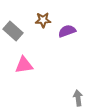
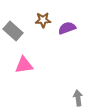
purple semicircle: moved 3 px up
